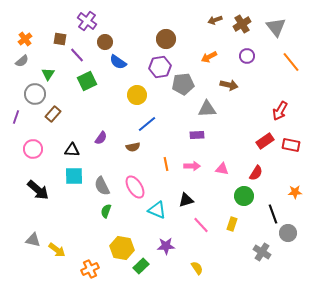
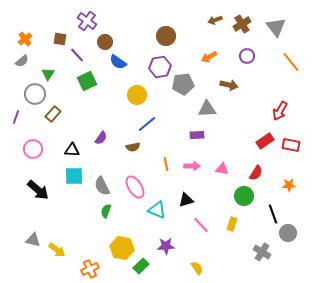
brown circle at (166, 39): moved 3 px up
orange star at (295, 192): moved 6 px left, 7 px up
